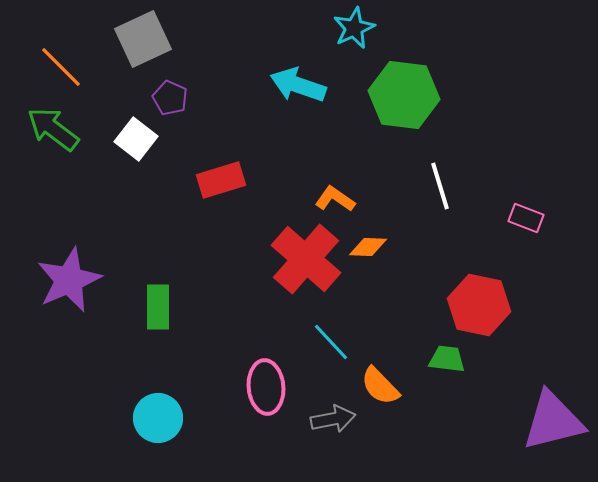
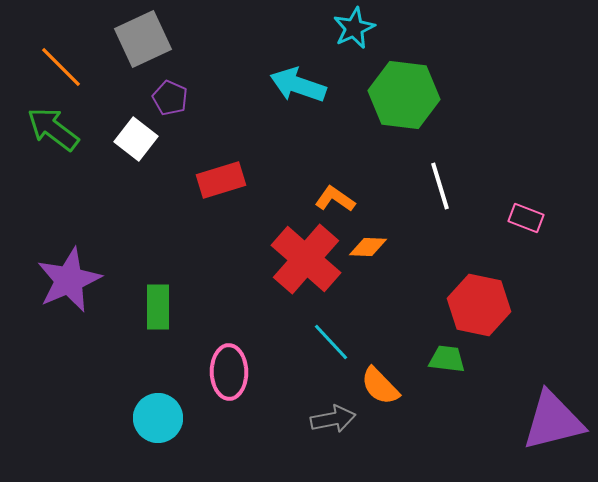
pink ellipse: moved 37 px left, 15 px up; rotated 4 degrees clockwise
